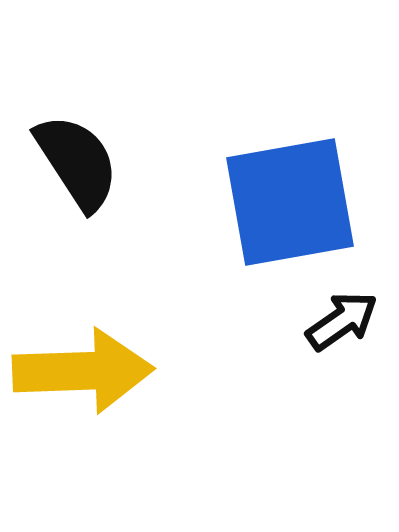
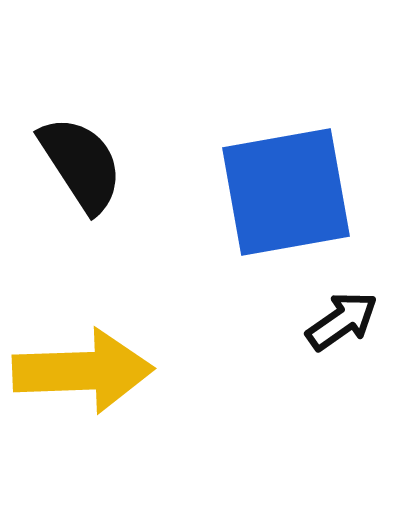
black semicircle: moved 4 px right, 2 px down
blue square: moved 4 px left, 10 px up
